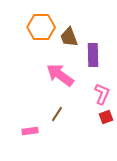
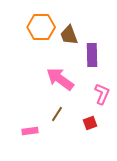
brown trapezoid: moved 2 px up
purple rectangle: moved 1 px left
pink arrow: moved 4 px down
red square: moved 16 px left, 6 px down
